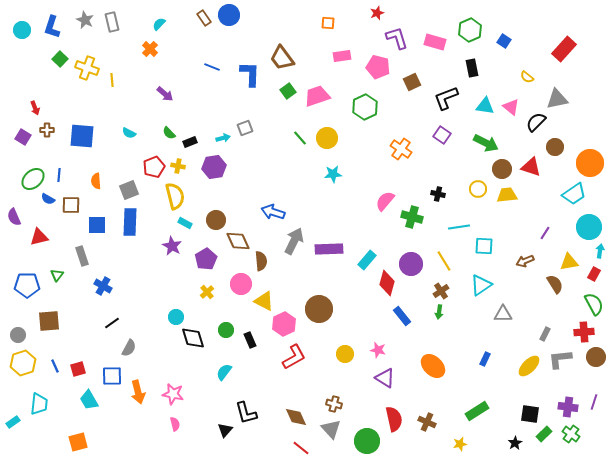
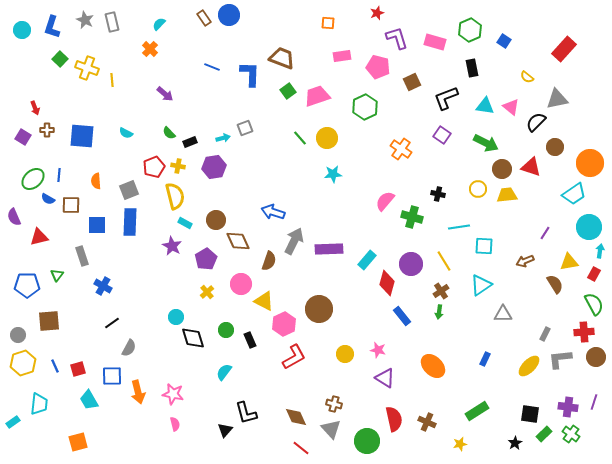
brown trapezoid at (282, 58): rotated 148 degrees clockwise
cyan semicircle at (129, 133): moved 3 px left
brown semicircle at (261, 261): moved 8 px right; rotated 24 degrees clockwise
